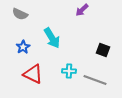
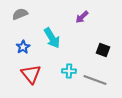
purple arrow: moved 7 px down
gray semicircle: rotated 133 degrees clockwise
red triangle: moved 2 px left; rotated 25 degrees clockwise
